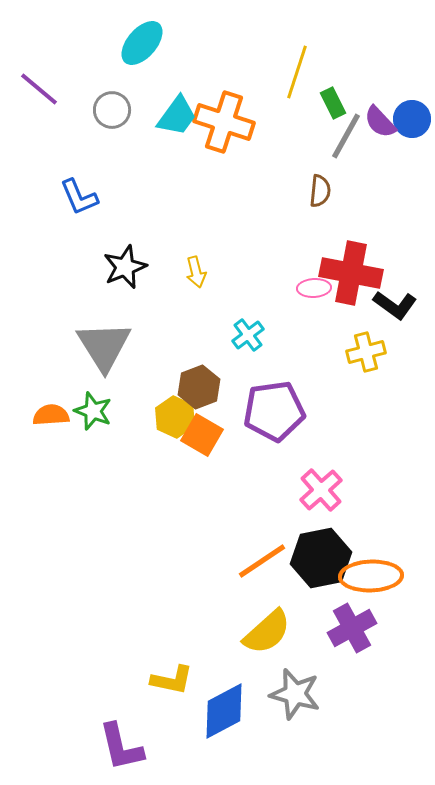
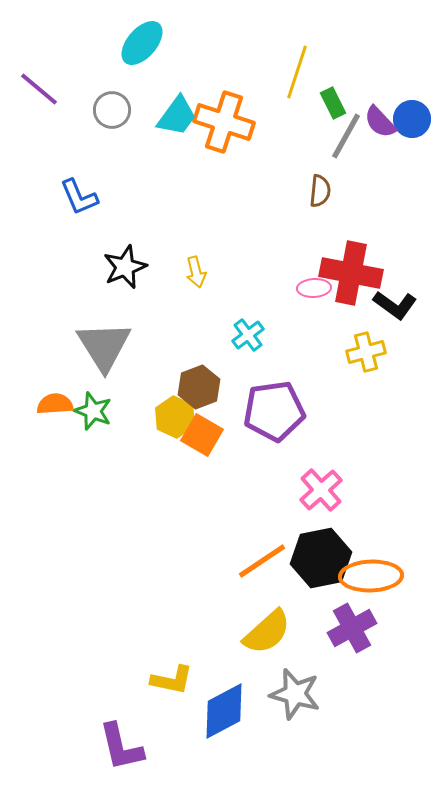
orange semicircle: moved 4 px right, 11 px up
